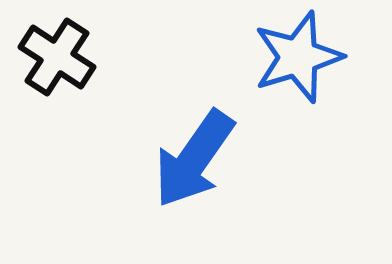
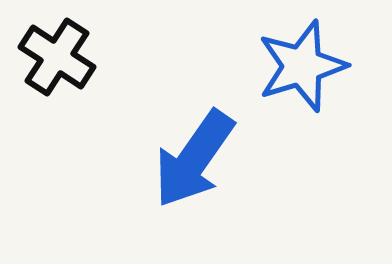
blue star: moved 4 px right, 9 px down
